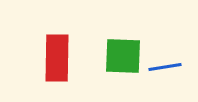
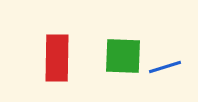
blue line: rotated 8 degrees counterclockwise
